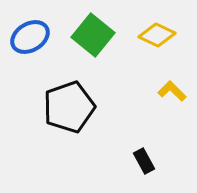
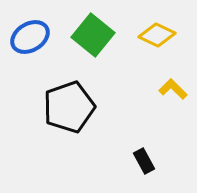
yellow L-shape: moved 1 px right, 2 px up
